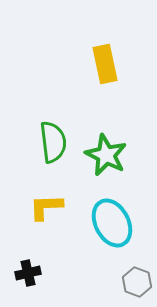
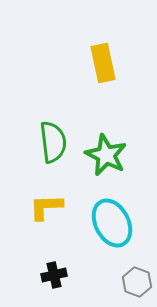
yellow rectangle: moved 2 px left, 1 px up
black cross: moved 26 px right, 2 px down
